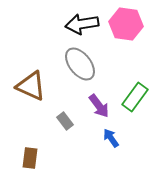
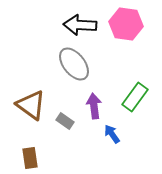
black arrow: moved 2 px left, 1 px down; rotated 12 degrees clockwise
gray ellipse: moved 6 px left
brown triangle: moved 19 px down; rotated 12 degrees clockwise
purple arrow: moved 5 px left; rotated 150 degrees counterclockwise
gray rectangle: rotated 18 degrees counterclockwise
blue arrow: moved 1 px right, 4 px up
brown rectangle: rotated 15 degrees counterclockwise
